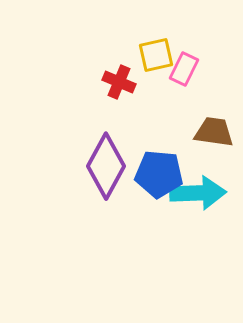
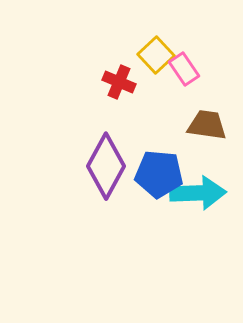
yellow square: rotated 30 degrees counterclockwise
pink rectangle: rotated 60 degrees counterclockwise
brown trapezoid: moved 7 px left, 7 px up
